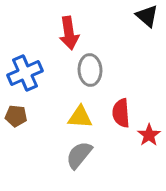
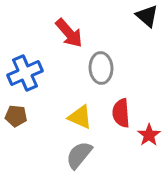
red arrow: rotated 32 degrees counterclockwise
gray ellipse: moved 11 px right, 2 px up
yellow triangle: rotated 20 degrees clockwise
